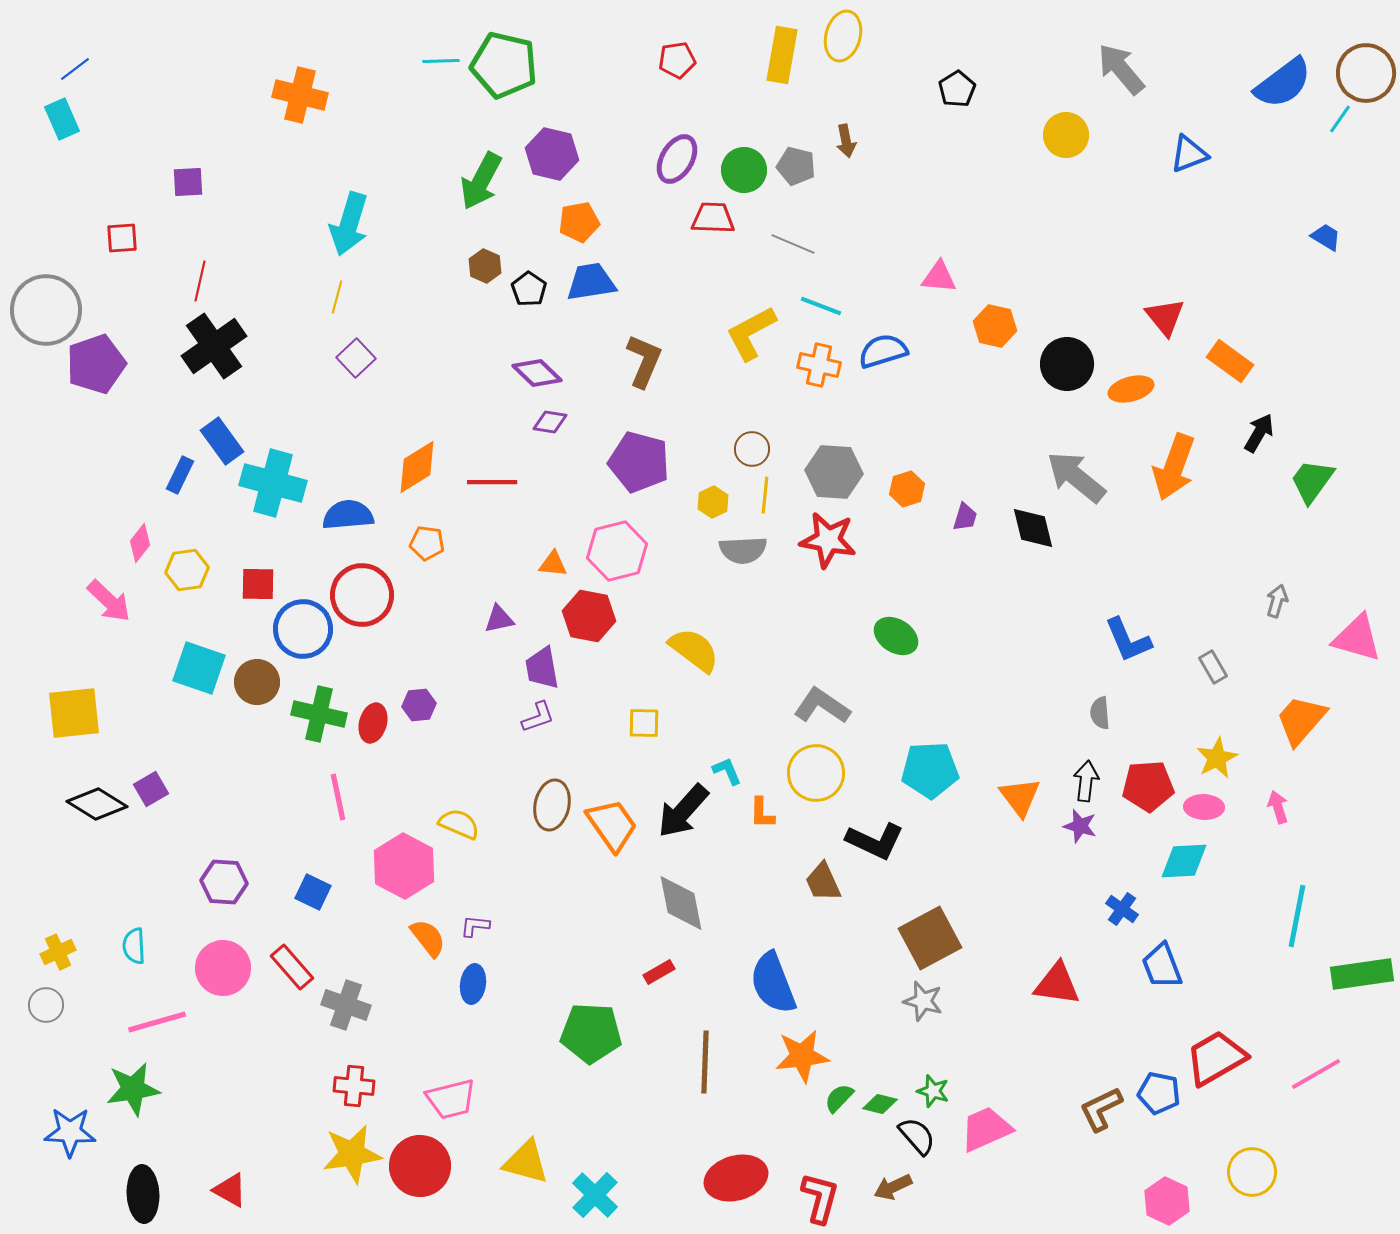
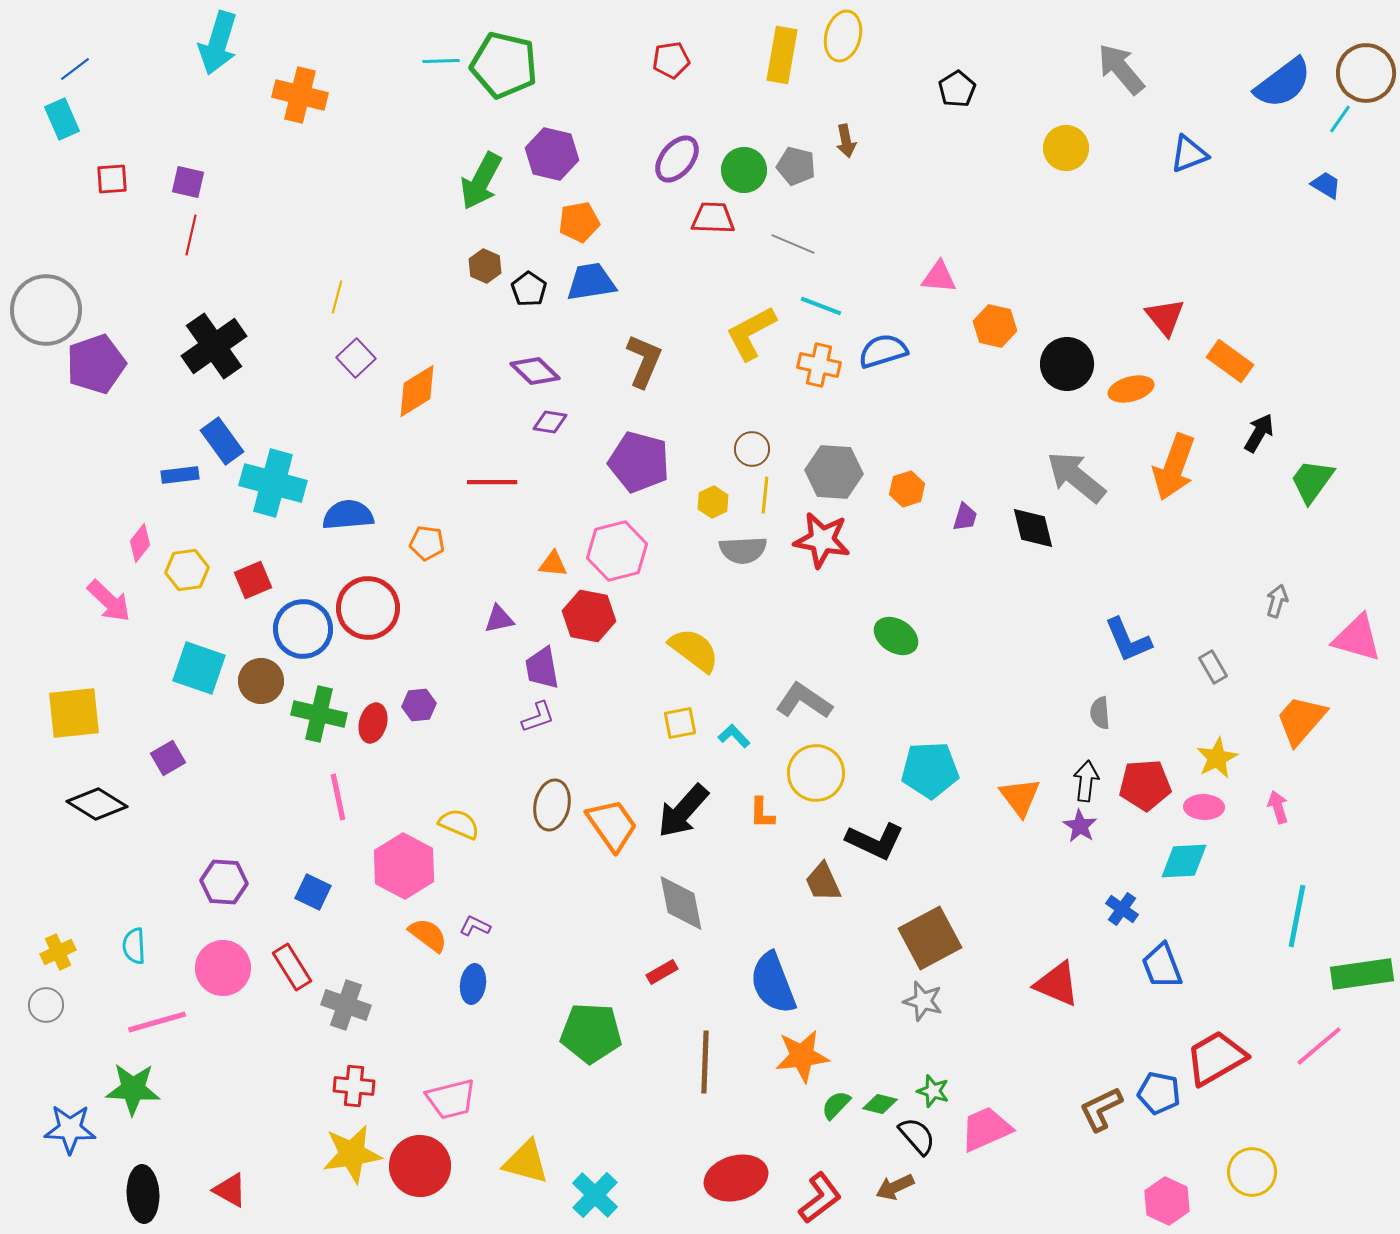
red pentagon at (677, 60): moved 6 px left
yellow circle at (1066, 135): moved 13 px down
purple ellipse at (677, 159): rotated 9 degrees clockwise
purple square at (188, 182): rotated 16 degrees clockwise
cyan arrow at (349, 224): moved 131 px left, 181 px up
blue trapezoid at (1326, 237): moved 52 px up
red square at (122, 238): moved 10 px left, 59 px up
red line at (200, 281): moved 9 px left, 46 px up
purple diamond at (537, 373): moved 2 px left, 2 px up
orange diamond at (417, 467): moved 76 px up
blue rectangle at (180, 475): rotated 57 degrees clockwise
red star at (828, 540): moved 6 px left
red square at (258, 584): moved 5 px left, 4 px up; rotated 24 degrees counterclockwise
red circle at (362, 595): moved 6 px right, 13 px down
brown circle at (257, 682): moved 4 px right, 1 px up
gray L-shape at (822, 706): moved 18 px left, 5 px up
yellow square at (644, 723): moved 36 px right; rotated 12 degrees counterclockwise
cyan L-shape at (727, 771): moved 7 px right, 35 px up; rotated 20 degrees counterclockwise
red pentagon at (1148, 786): moved 3 px left, 1 px up
purple square at (151, 789): moved 17 px right, 31 px up
purple star at (1080, 826): rotated 16 degrees clockwise
purple L-shape at (475, 926): rotated 20 degrees clockwise
orange semicircle at (428, 938): moved 3 px up; rotated 15 degrees counterclockwise
red rectangle at (292, 967): rotated 9 degrees clockwise
red rectangle at (659, 972): moved 3 px right
red triangle at (1057, 984): rotated 15 degrees clockwise
pink line at (1316, 1074): moved 3 px right, 28 px up; rotated 10 degrees counterclockwise
green star at (133, 1089): rotated 12 degrees clockwise
green semicircle at (839, 1098): moved 3 px left, 7 px down
blue star at (70, 1132): moved 3 px up
brown arrow at (893, 1187): moved 2 px right
red L-shape at (820, 1198): rotated 38 degrees clockwise
